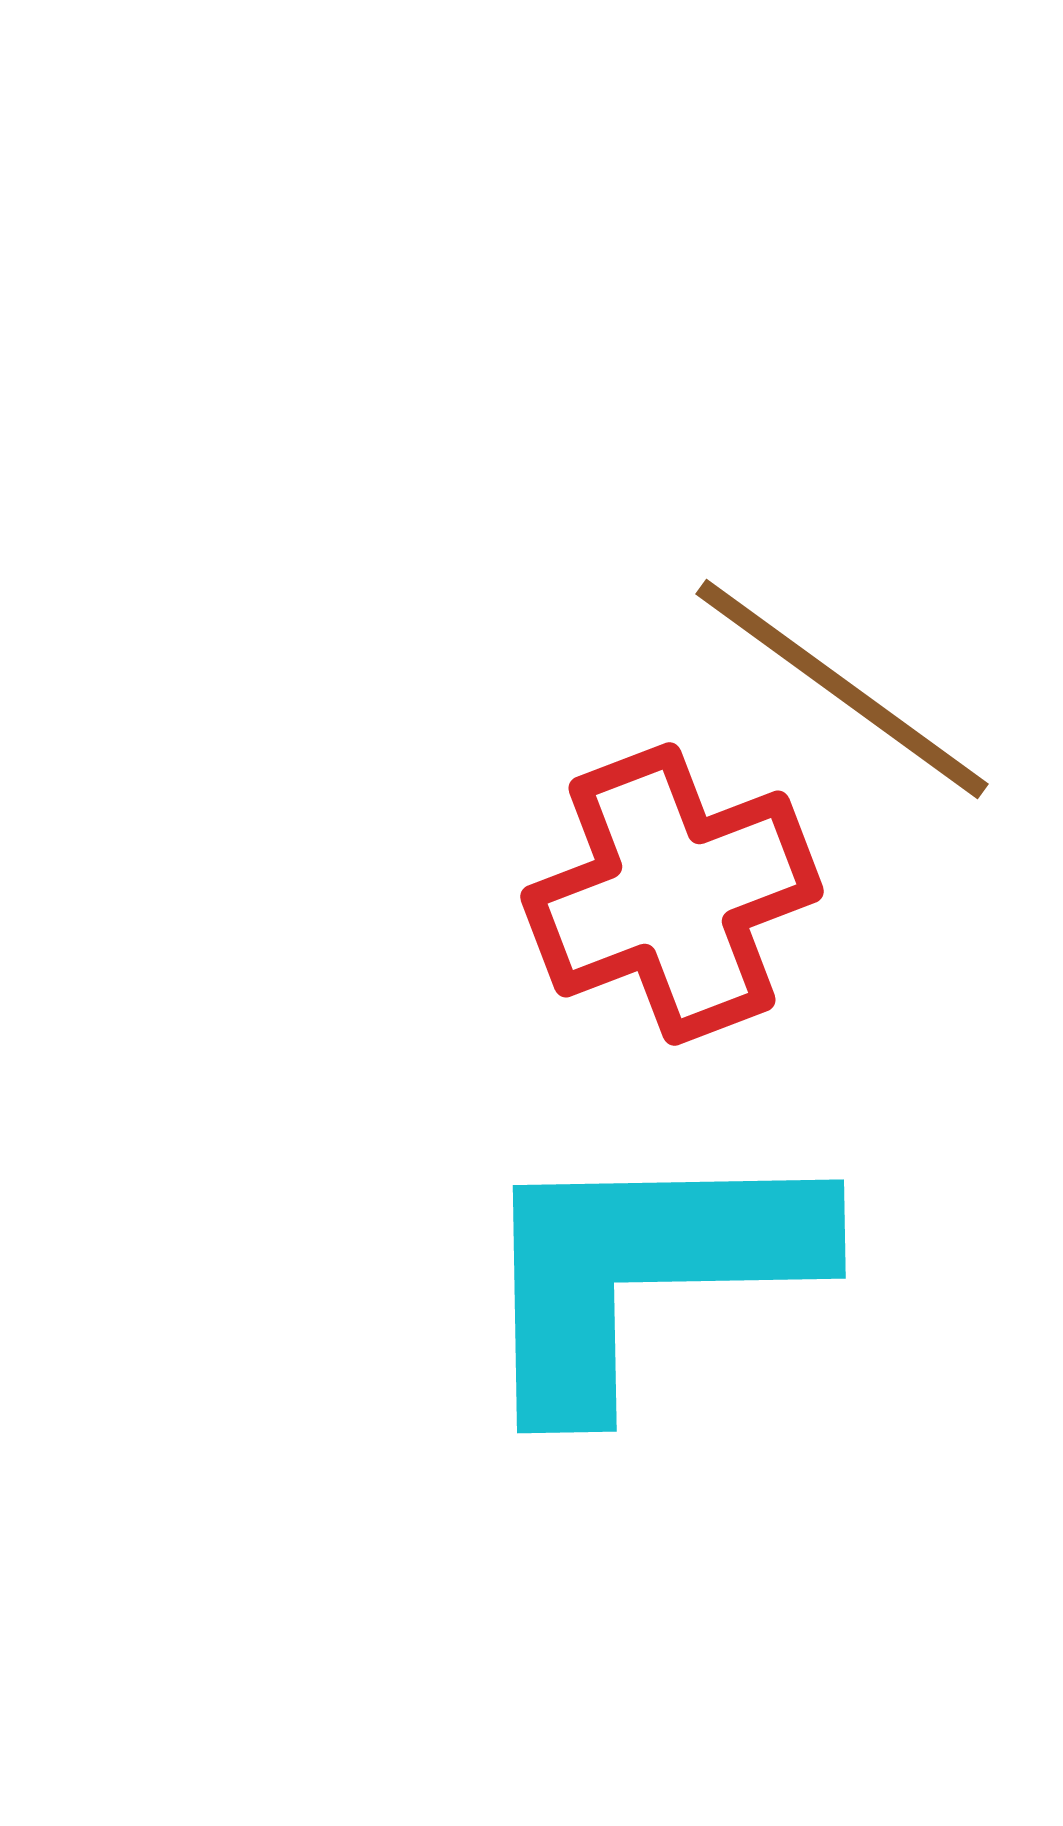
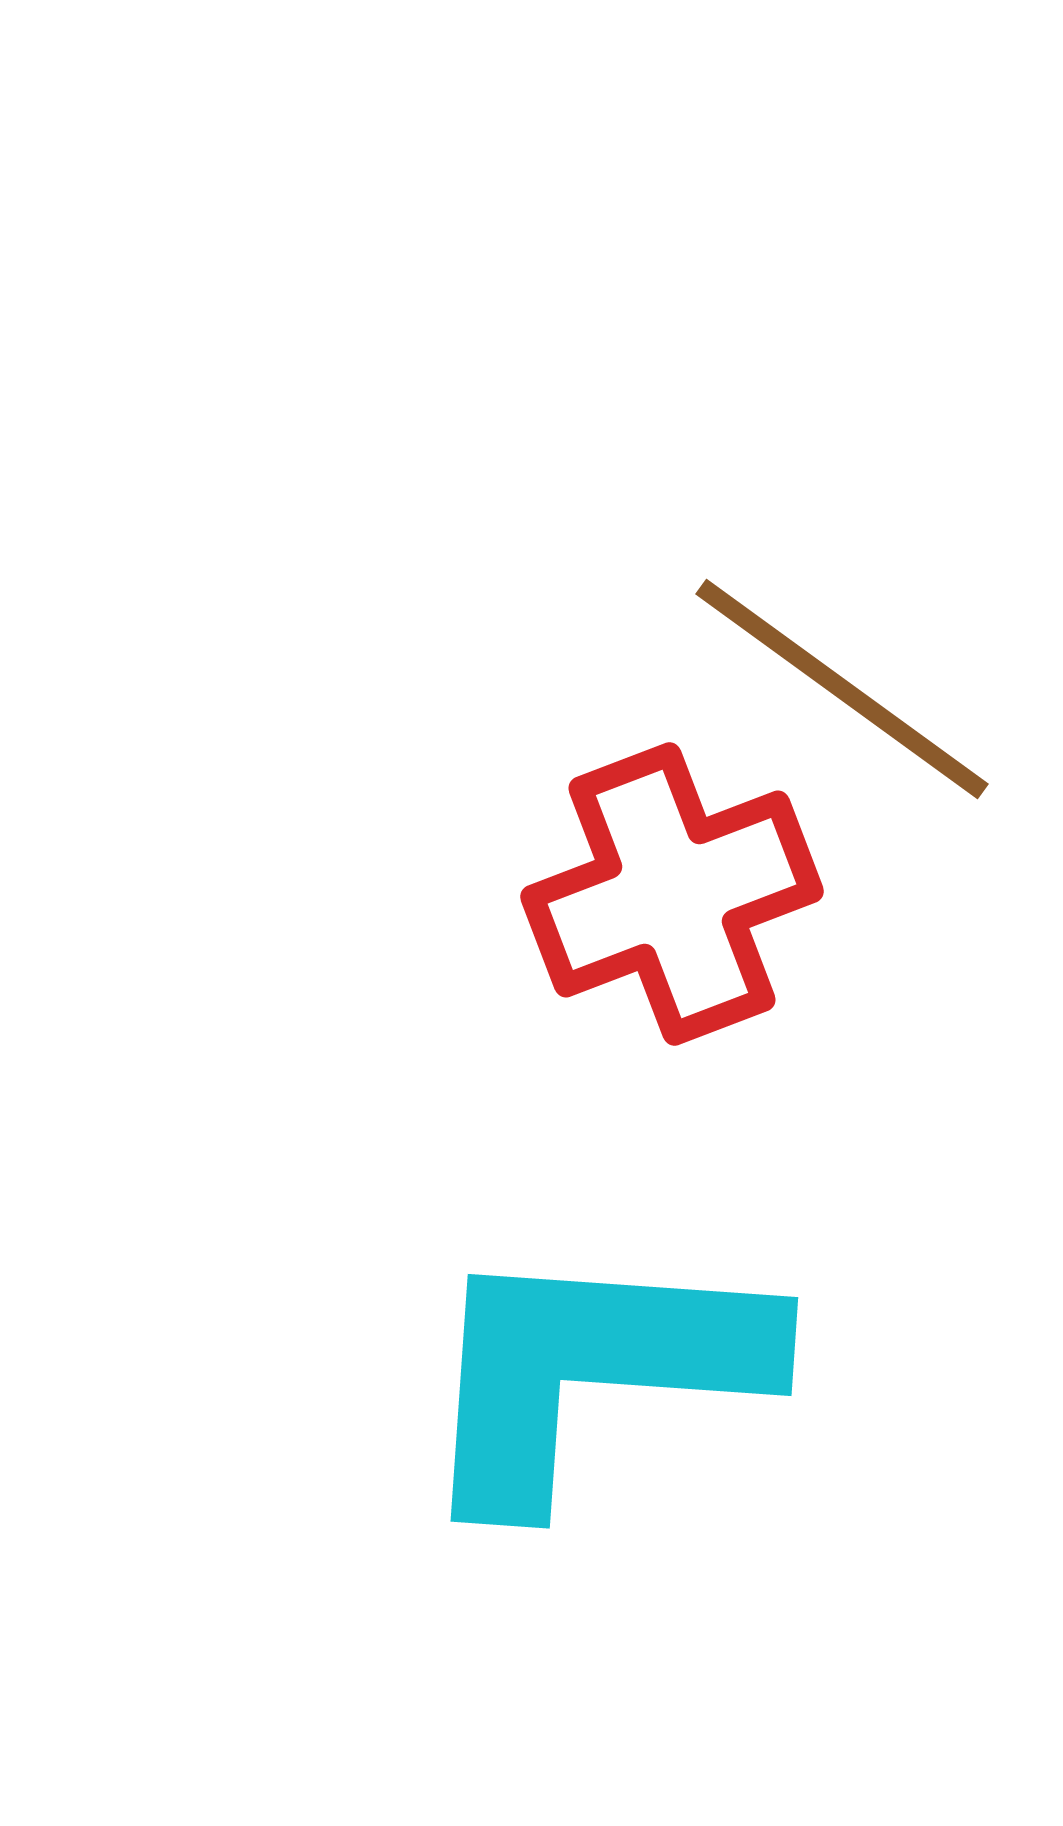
cyan L-shape: moved 53 px left, 100 px down; rotated 5 degrees clockwise
